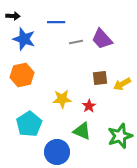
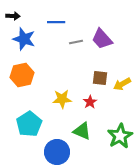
brown square: rotated 14 degrees clockwise
red star: moved 1 px right, 4 px up
green star: rotated 10 degrees counterclockwise
